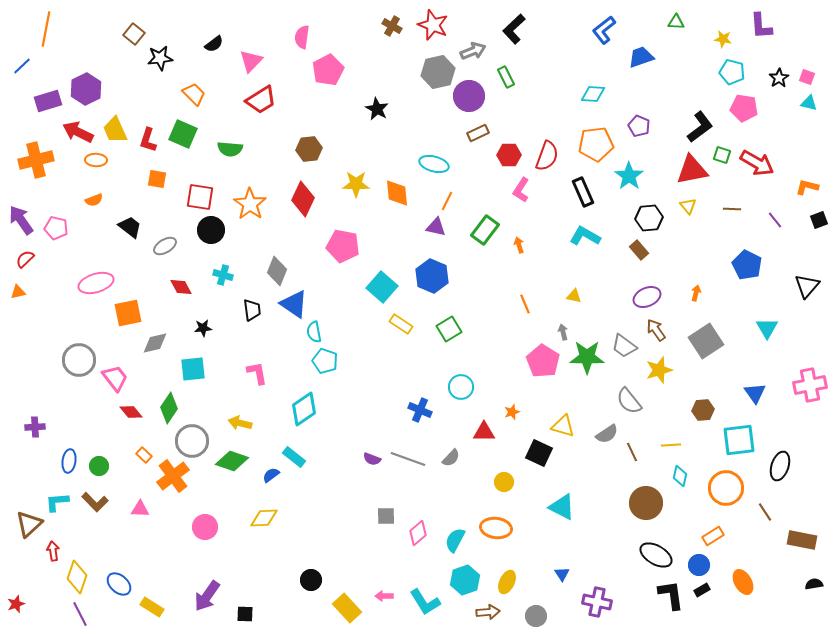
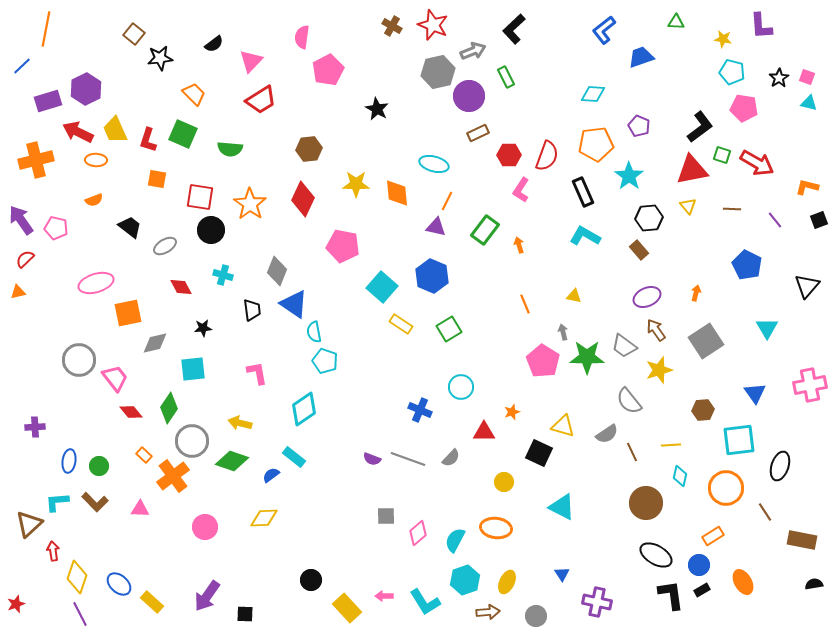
yellow rectangle at (152, 607): moved 5 px up; rotated 10 degrees clockwise
